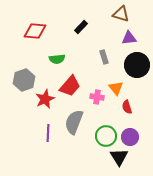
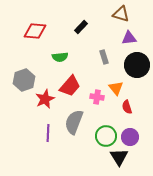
green semicircle: moved 3 px right, 2 px up
